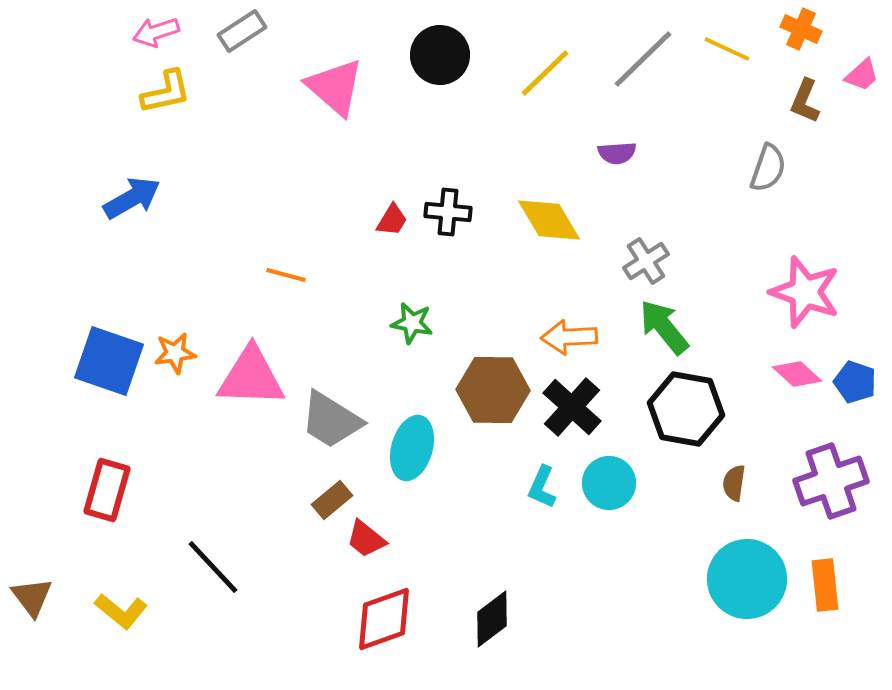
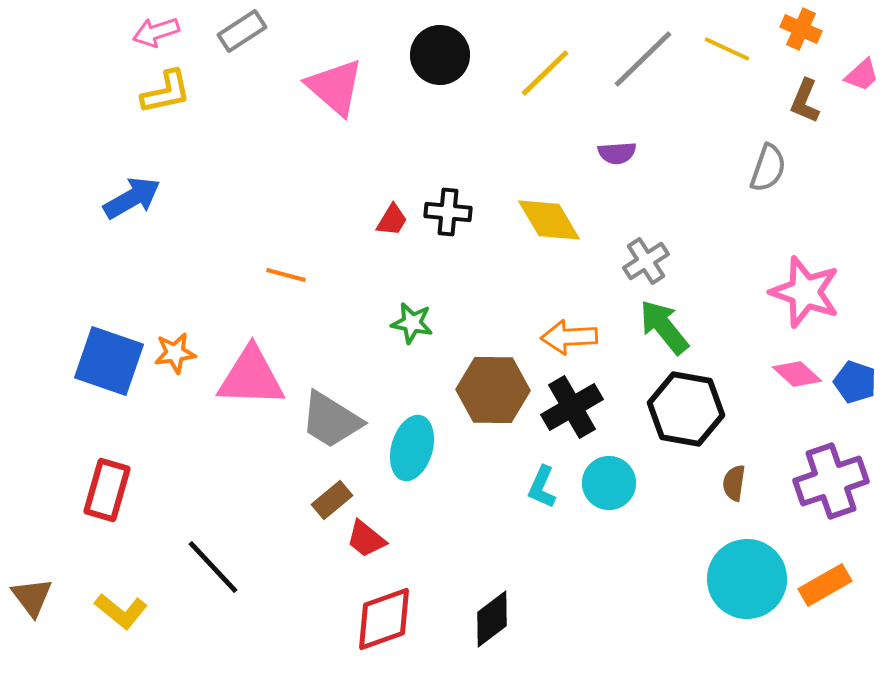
black cross at (572, 407): rotated 18 degrees clockwise
orange rectangle at (825, 585): rotated 66 degrees clockwise
